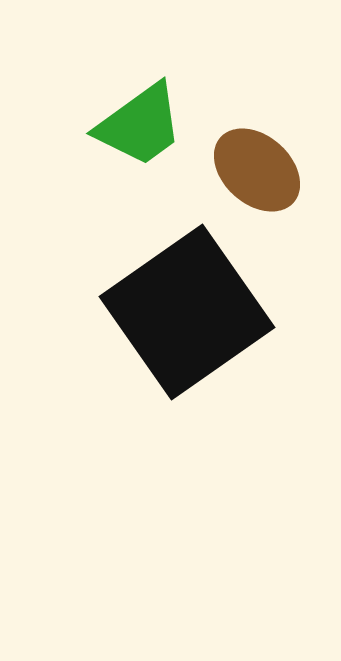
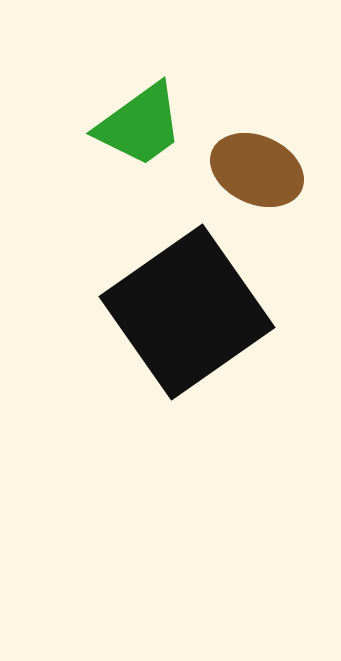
brown ellipse: rotated 18 degrees counterclockwise
